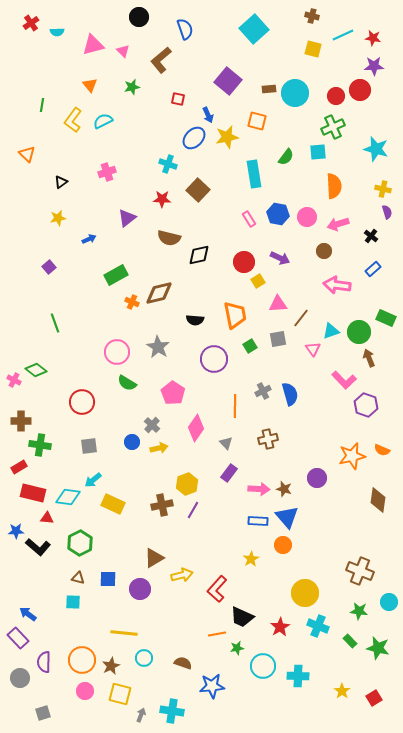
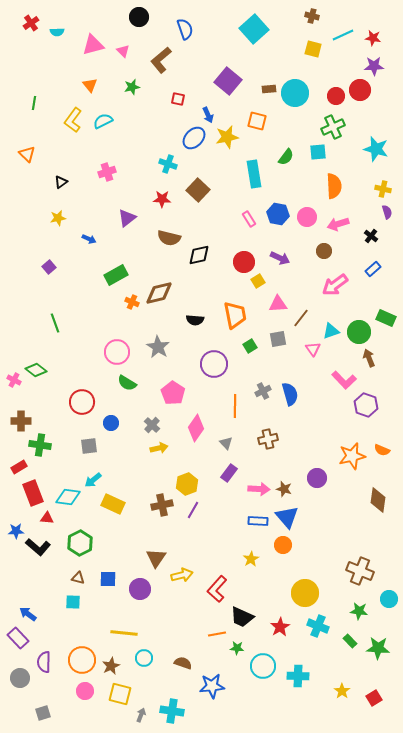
green line at (42, 105): moved 8 px left, 2 px up
blue arrow at (89, 239): rotated 48 degrees clockwise
pink arrow at (337, 285): moved 2 px left; rotated 44 degrees counterclockwise
purple circle at (214, 359): moved 5 px down
blue circle at (132, 442): moved 21 px left, 19 px up
red rectangle at (33, 493): rotated 55 degrees clockwise
brown triangle at (154, 558): moved 2 px right; rotated 25 degrees counterclockwise
cyan circle at (389, 602): moved 3 px up
green star at (237, 648): rotated 16 degrees clockwise
green star at (378, 648): rotated 10 degrees counterclockwise
